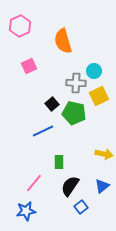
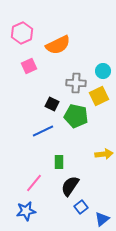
pink hexagon: moved 2 px right, 7 px down
orange semicircle: moved 5 px left, 4 px down; rotated 100 degrees counterclockwise
cyan circle: moved 9 px right
black square: rotated 24 degrees counterclockwise
green pentagon: moved 2 px right, 3 px down
yellow arrow: rotated 18 degrees counterclockwise
blue triangle: moved 33 px down
